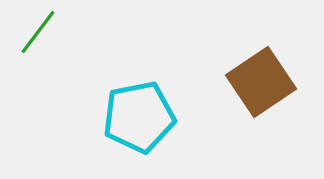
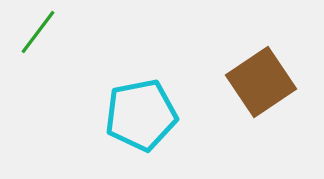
cyan pentagon: moved 2 px right, 2 px up
